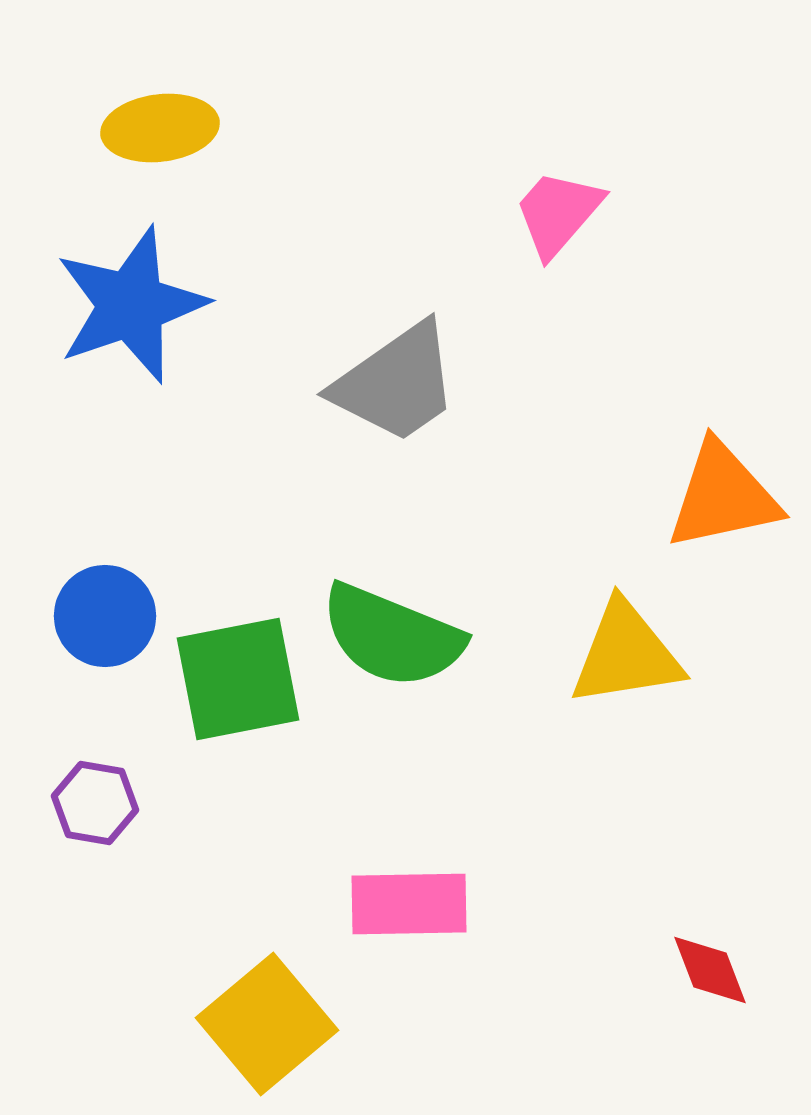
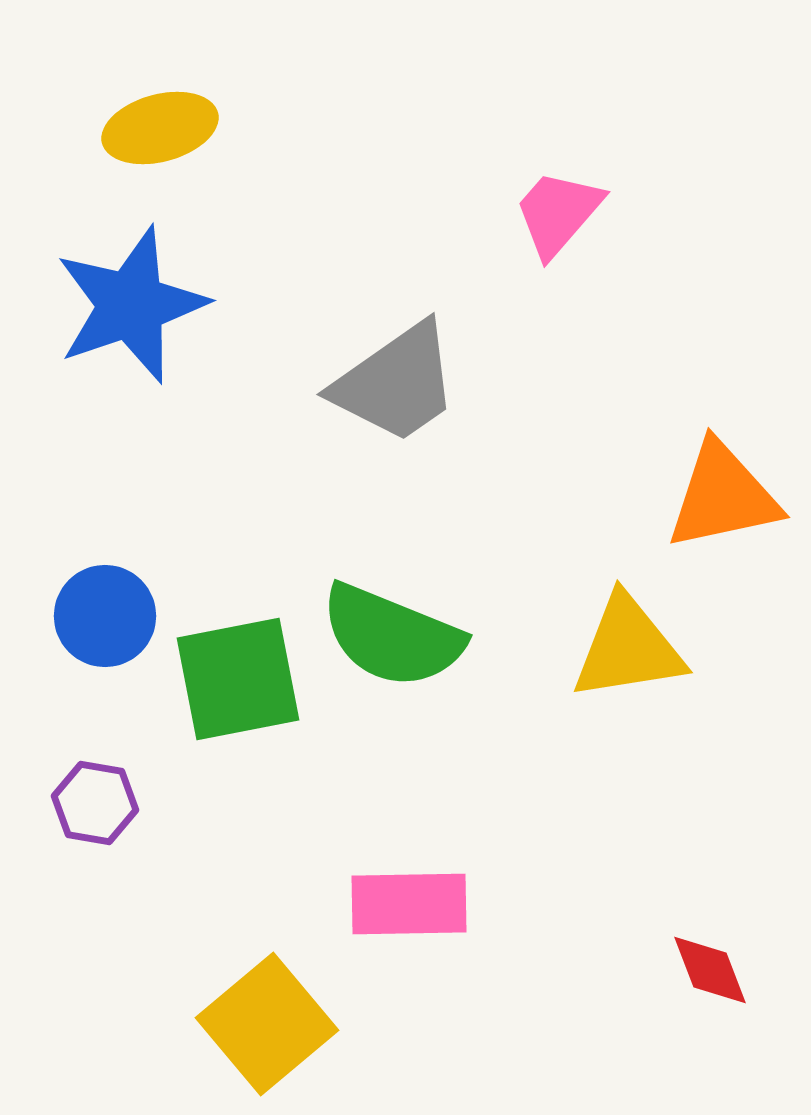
yellow ellipse: rotated 8 degrees counterclockwise
yellow triangle: moved 2 px right, 6 px up
